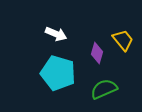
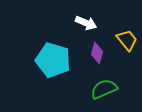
white arrow: moved 30 px right, 11 px up
yellow trapezoid: moved 4 px right
cyan pentagon: moved 5 px left, 13 px up
